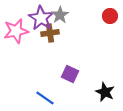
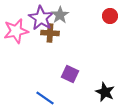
brown cross: rotated 12 degrees clockwise
